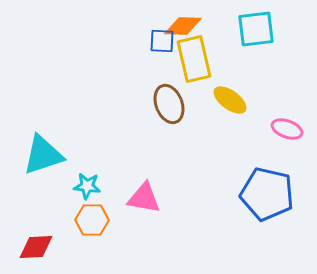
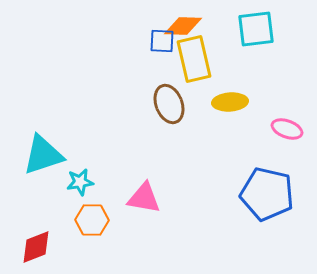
yellow ellipse: moved 2 px down; rotated 40 degrees counterclockwise
cyan star: moved 7 px left, 4 px up; rotated 16 degrees counterclockwise
red diamond: rotated 18 degrees counterclockwise
